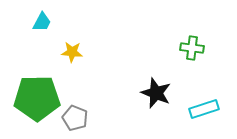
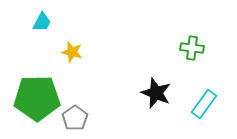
yellow star: rotated 10 degrees clockwise
cyan rectangle: moved 5 px up; rotated 36 degrees counterclockwise
gray pentagon: rotated 15 degrees clockwise
